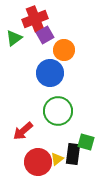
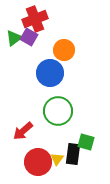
purple square: moved 16 px left, 2 px down; rotated 30 degrees counterclockwise
yellow triangle: rotated 16 degrees counterclockwise
